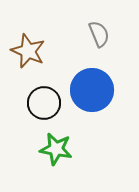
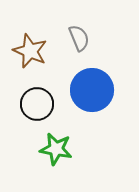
gray semicircle: moved 20 px left, 4 px down
brown star: moved 2 px right
black circle: moved 7 px left, 1 px down
